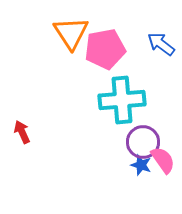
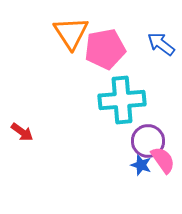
red arrow: rotated 150 degrees clockwise
purple circle: moved 5 px right, 1 px up
